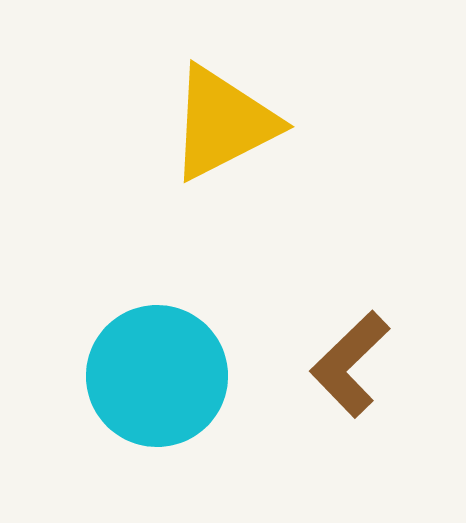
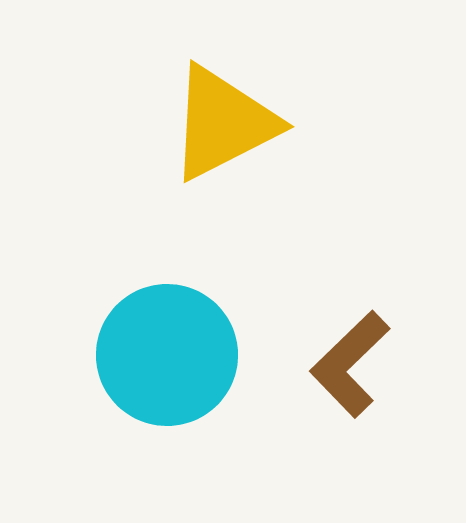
cyan circle: moved 10 px right, 21 px up
